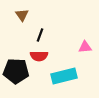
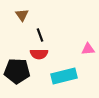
black line: rotated 40 degrees counterclockwise
pink triangle: moved 3 px right, 2 px down
red semicircle: moved 2 px up
black pentagon: moved 1 px right
